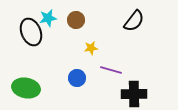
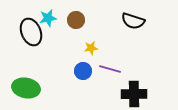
black semicircle: moved 1 px left; rotated 70 degrees clockwise
purple line: moved 1 px left, 1 px up
blue circle: moved 6 px right, 7 px up
